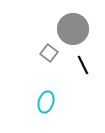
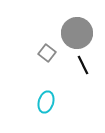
gray circle: moved 4 px right, 4 px down
gray square: moved 2 px left
